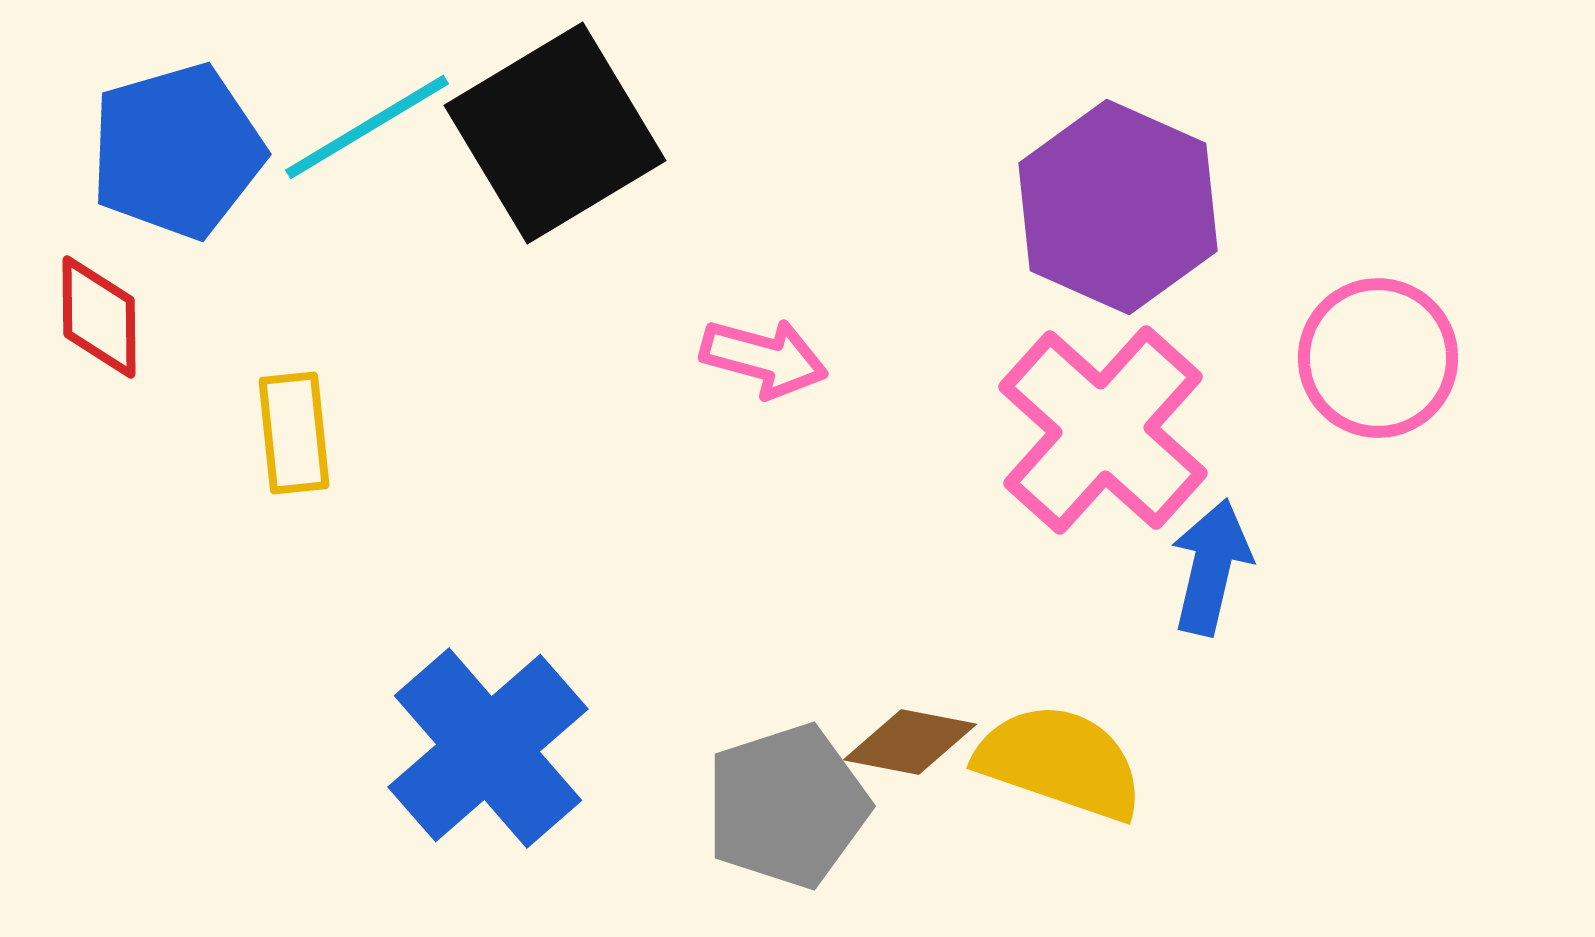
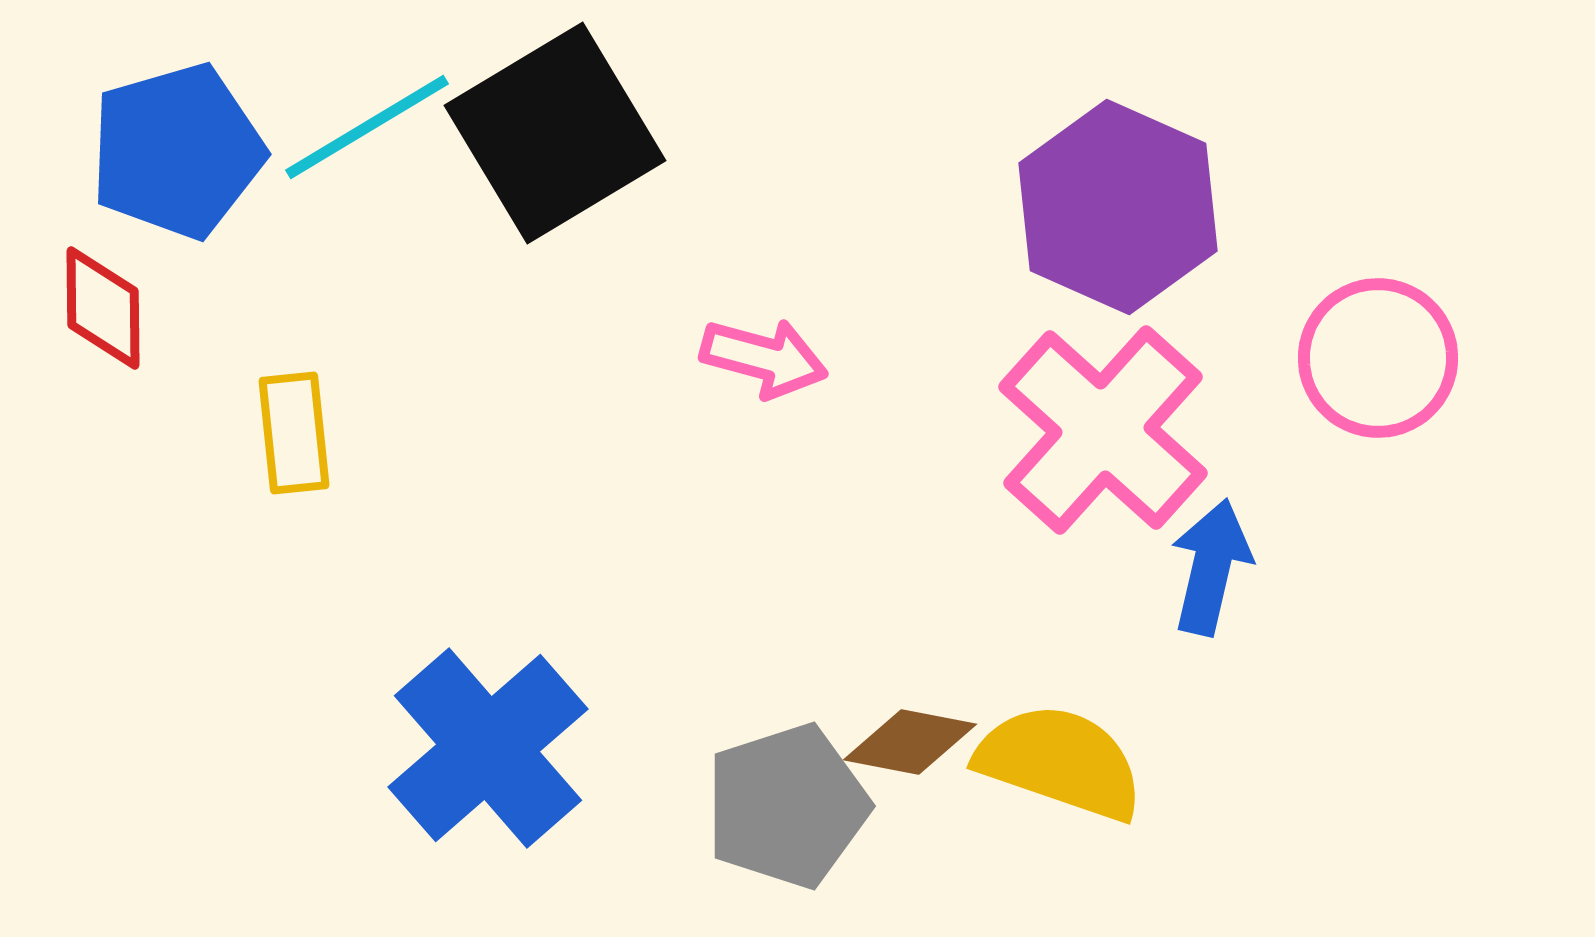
red diamond: moved 4 px right, 9 px up
